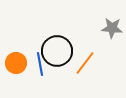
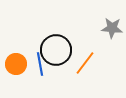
black circle: moved 1 px left, 1 px up
orange circle: moved 1 px down
